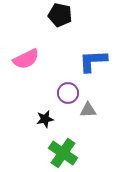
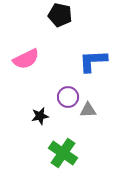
purple circle: moved 4 px down
black star: moved 5 px left, 3 px up
